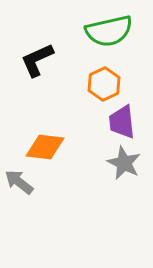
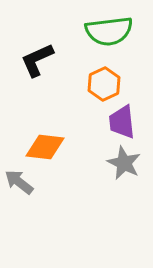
green semicircle: rotated 6 degrees clockwise
